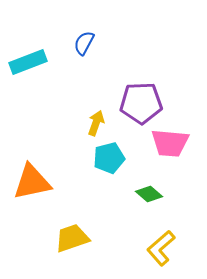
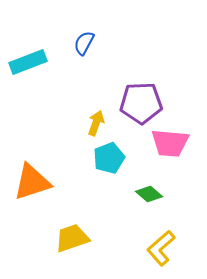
cyan pentagon: rotated 8 degrees counterclockwise
orange triangle: rotated 6 degrees counterclockwise
